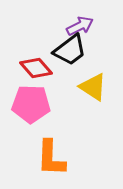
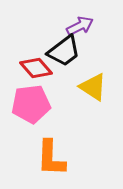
black trapezoid: moved 6 px left, 1 px down
pink pentagon: rotated 9 degrees counterclockwise
